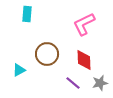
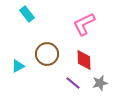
cyan rectangle: rotated 42 degrees counterclockwise
cyan triangle: moved 1 px left, 4 px up
